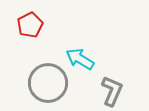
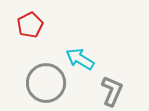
gray circle: moved 2 px left
